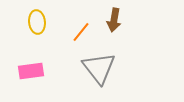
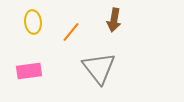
yellow ellipse: moved 4 px left
orange line: moved 10 px left
pink rectangle: moved 2 px left
